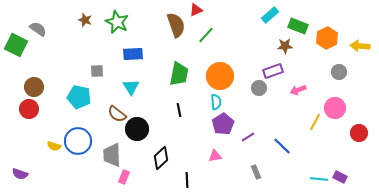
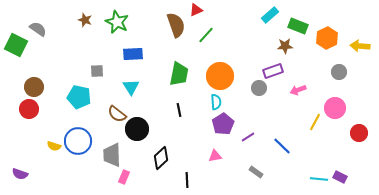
gray rectangle at (256, 172): rotated 32 degrees counterclockwise
